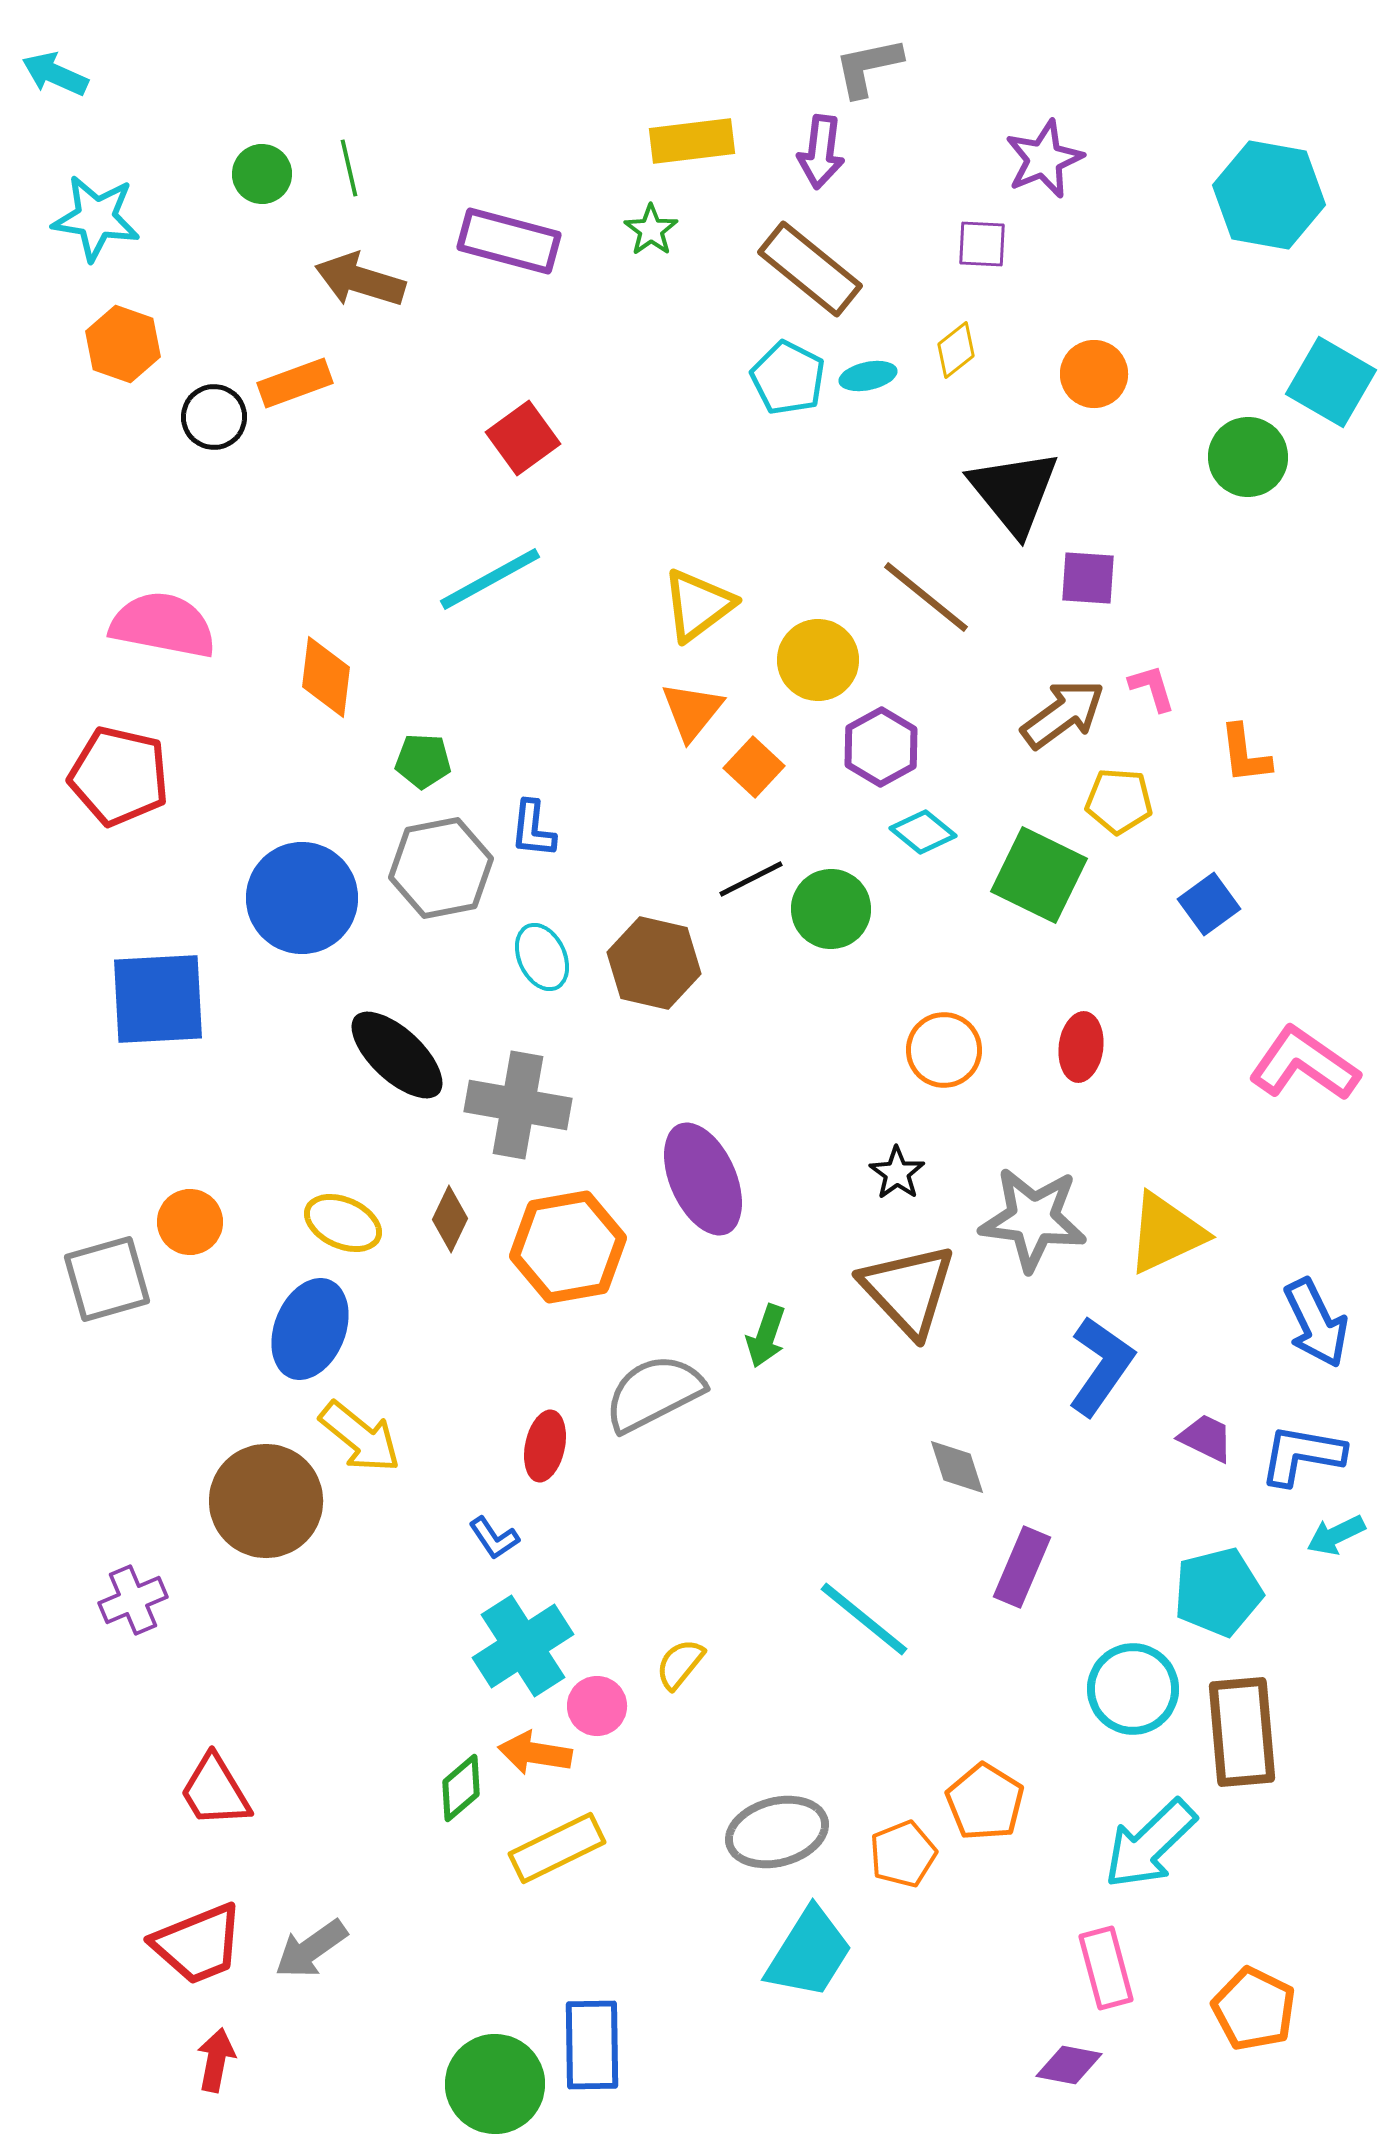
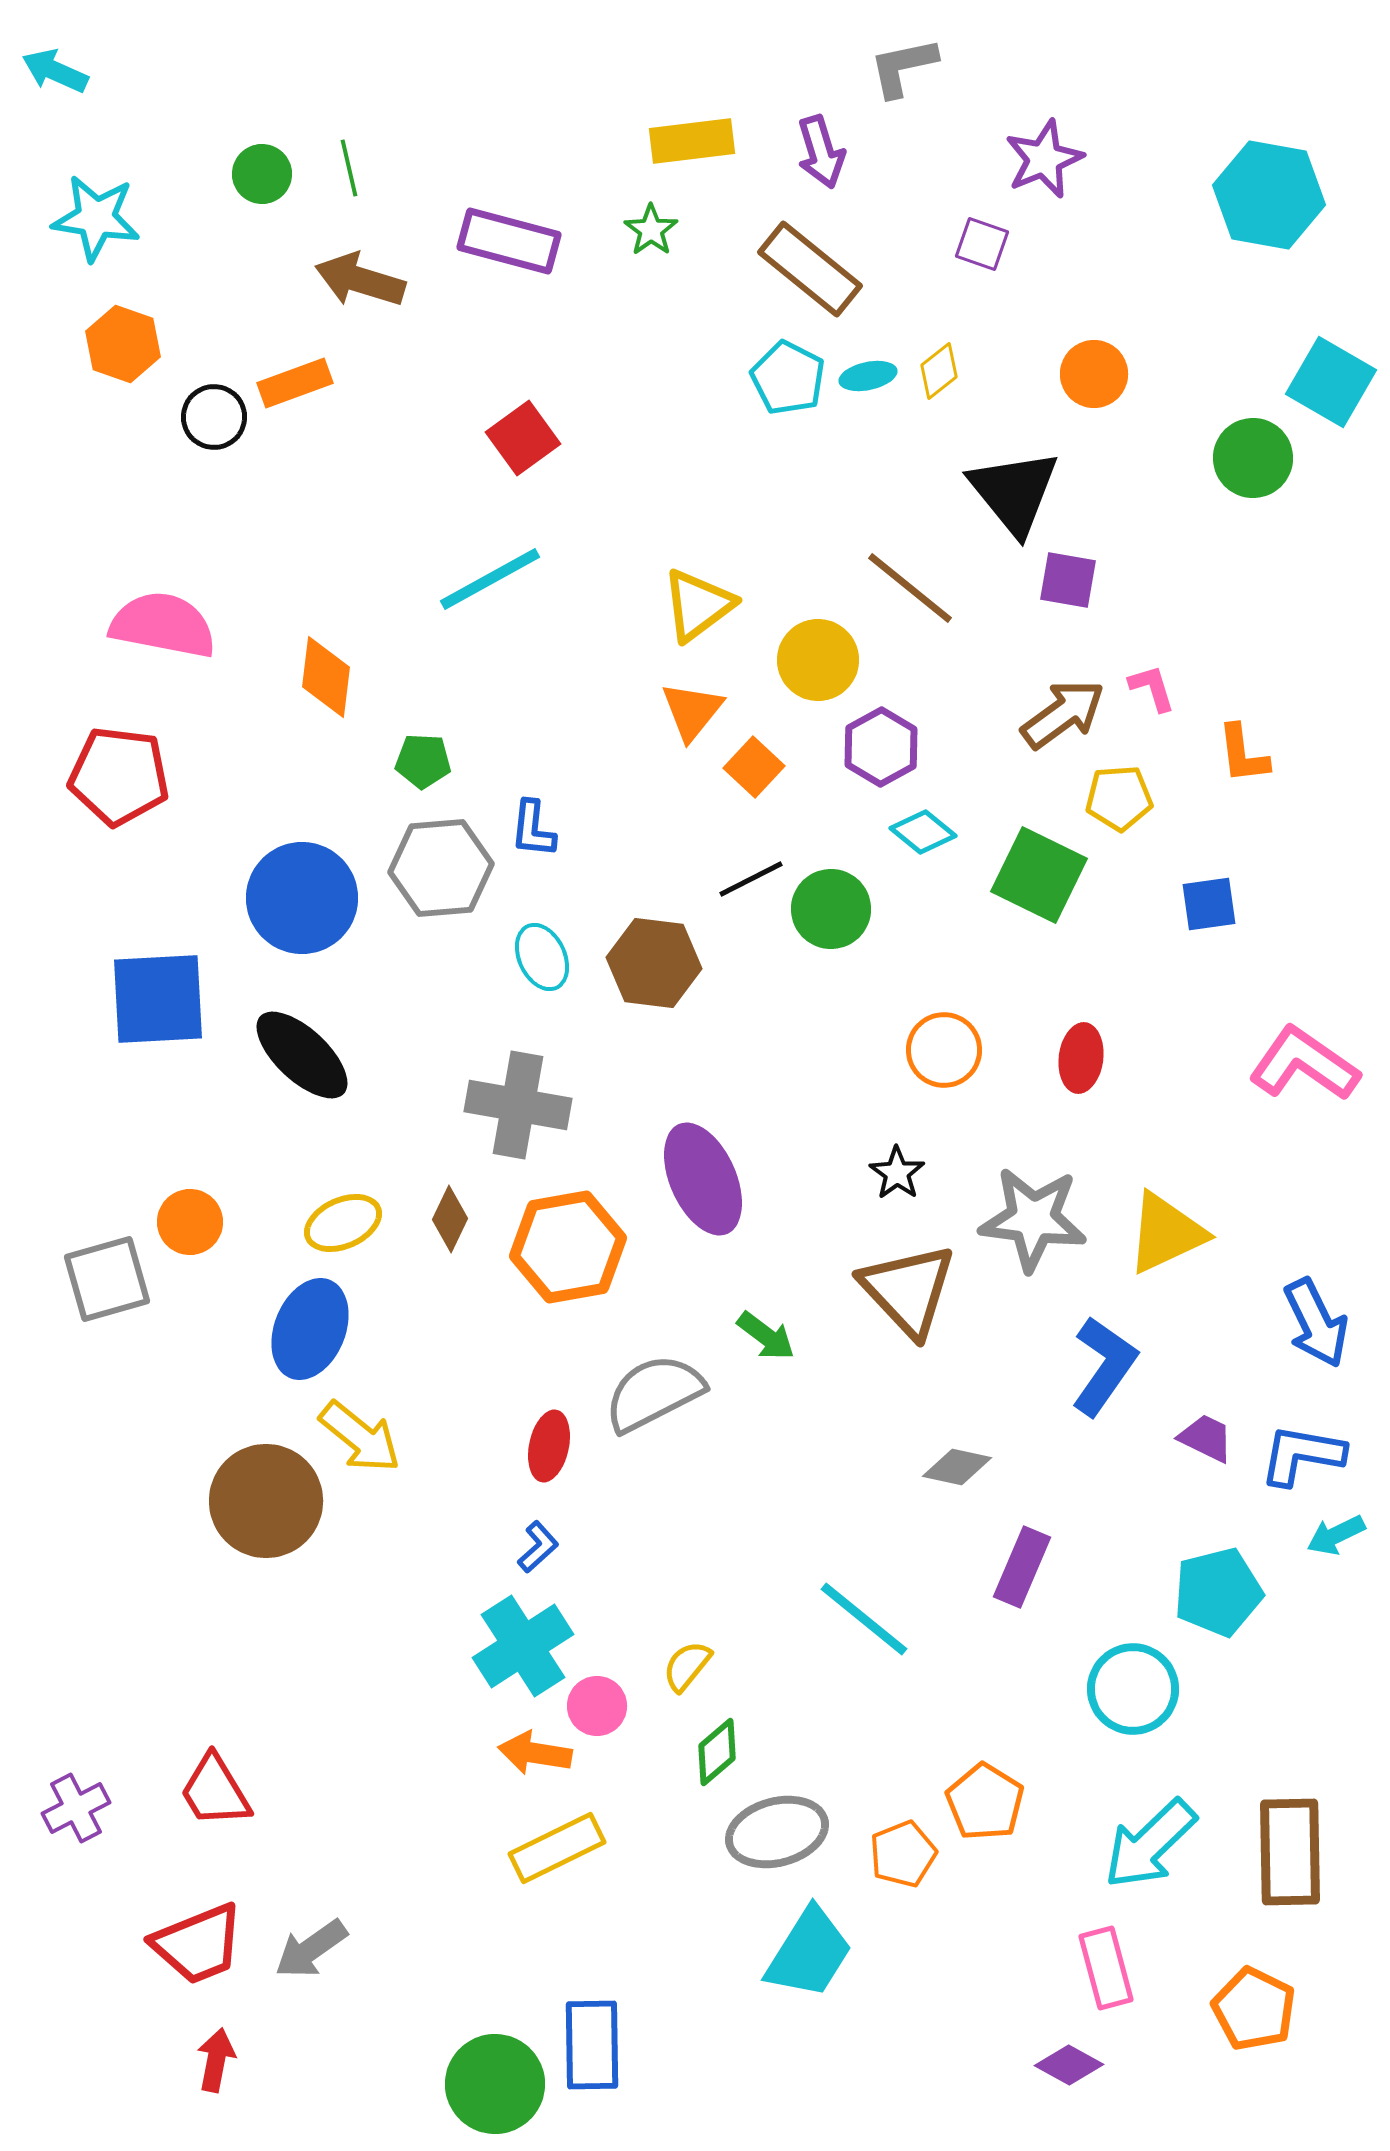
gray L-shape at (868, 67): moved 35 px right
cyan arrow at (55, 74): moved 3 px up
purple arrow at (821, 152): rotated 24 degrees counterclockwise
purple square at (982, 244): rotated 16 degrees clockwise
yellow diamond at (956, 350): moved 17 px left, 21 px down
green circle at (1248, 457): moved 5 px right, 1 px down
purple square at (1088, 578): moved 20 px left, 2 px down; rotated 6 degrees clockwise
brown line at (926, 597): moved 16 px left, 9 px up
orange L-shape at (1245, 754): moved 2 px left
red pentagon at (119, 776): rotated 6 degrees counterclockwise
yellow pentagon at (1119, 801): moved 3 px up; rotated 8 degrees counterclockwise
gray hexagon at (441, 868): rotated 6 degrees clockwise
blue square at (1209, 904): rotated 28 degrees clockwise
brown hexagon at (654, 963): rotated 6 degrees counterclockwise
red ellipse at (1081, 1047): moved 11 px down
black ellipse at (397, 1055): moved 95 px left
yellow ellipse at (343, 1223): rotated 48 degrees counterclockwise
green arrow at (766, 1336): rotated 72 degrees counterclockwise
blue L-shape at (1101, 1366): moved 3 px right
red ellipse at (545, 1446): moved 4 px right
gray diamond at (957, 1467): rotated 60 degrees counterclockwise
blue L-shape at (494, 1538): moved 44 px right, 9 px down; rotated 98 degrees counterclockwise
purple cross at (133, 1600): moved 57 px left, 208 px down; rotated 4 degrees counterclockwise
yellow semicircle at (680, 1664): moved 7 px right, 2 px down
brown rectangle at (1242, 1732): moved 48 px right, 120 px down; rotated 4 degrees clockwise
green diamond at (461, 1788): moved 256 px right, 36 px up
purple diamond at (1069, 2065): rotated 18 degrees clockwise
